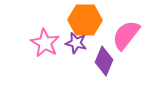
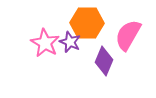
orange hexagon: moved 2 px right, 3 px down
pink semicircle: moved 2 px right; rotated 8 degrees counterclockwise
purple star: moved 6 px left, 1 px up; rotated 10 degrees clockwise
